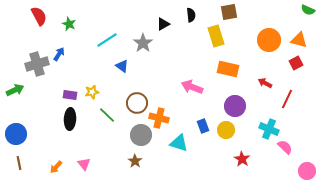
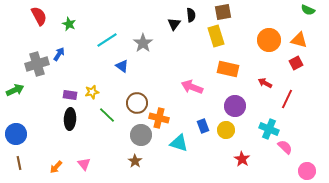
brown square: moved 6 px left
black triangle: moved 11 px right; rotated 24 degrees counterclockwise
